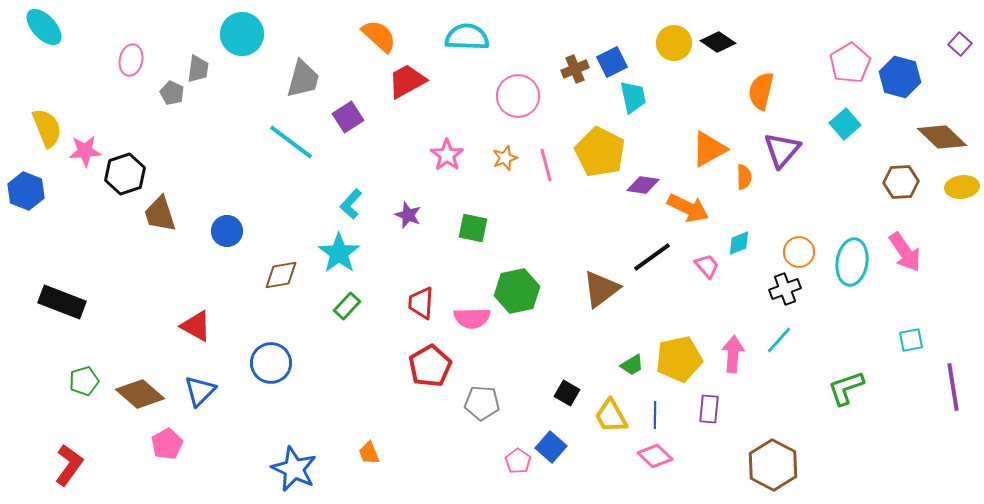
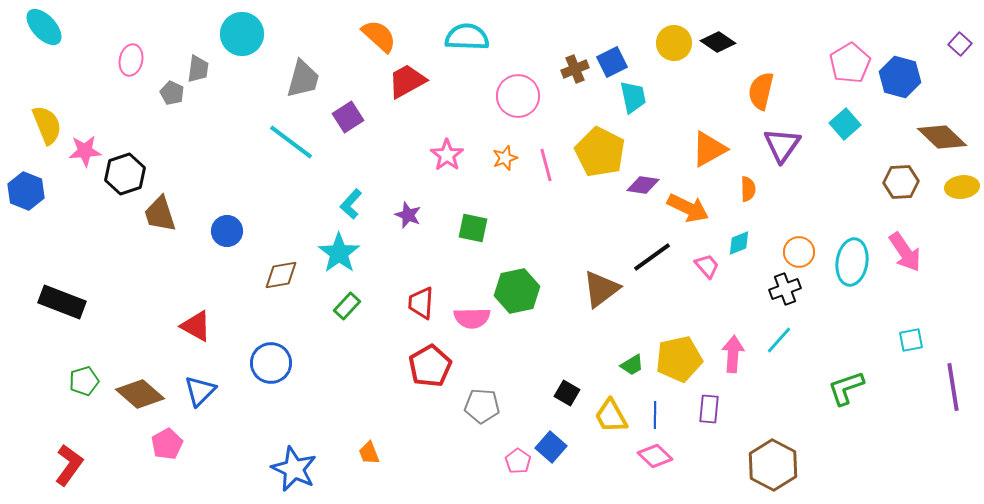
yellow semicircle at (47, 128): moved 3 px up
purple triangle at (782, 150): moved 5 px up; rotated 6 degrees counterclockwise
orange semicircle at (744, 177): moved 4 px right, 12 px down
gray pentagon at (482, 403): moved 3 px down
